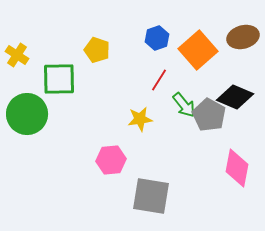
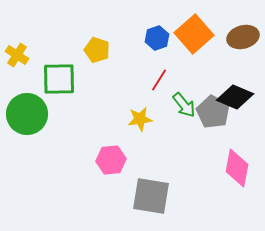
orange square: moved 4 px left, 16 px up
gray pentagon: moved 4 px right, 3 px up
